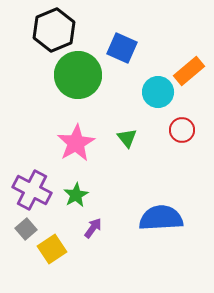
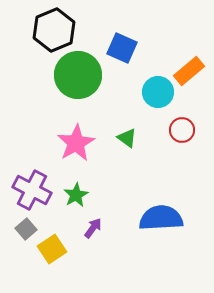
green triangle: rotated 15 degrees counterclockwise
